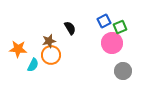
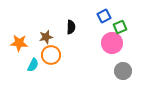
blue square: moved 5 px up
black semicircle: moved 1 px right, 1 px up; rotated 32 degrees clockwise
brown star: moved 3 px left, 4 px up
orange star: moved 1 px right, 6 px up
